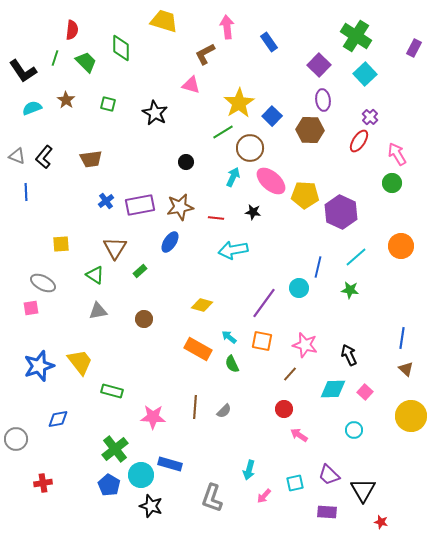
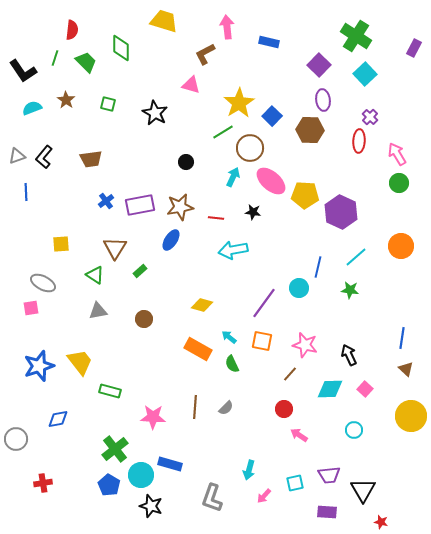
blue rectangle at (269, 42): rotated 42 degrees counterclockwise
red ellipse at (359, 141): rotated 30 degrees counterclockwise
gray triangle at (17, 156): rotated 42 degrees counterclockwise
green circle at (392, 183): moved 7 px right
blue ellipse at (170, 242): moved 1 px right, 2 px up
cyan diamond at (333, 389): moved 3 px left
green rectangle at (112, 391): moved 2 px left
pink square at (365, 392): moved 3 px up
gray semicircle at (224, 411): moved 2 px right, 3 px up
purple trapezoid at (329, 475): rotated 50 degrees counterclockwise
